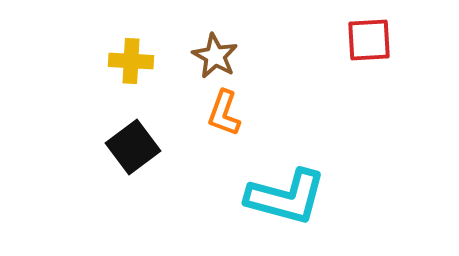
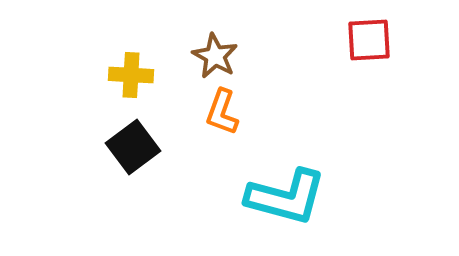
yellow cross: moved 14 px down
orange L-shape: moved 2 px left, 1 px up
